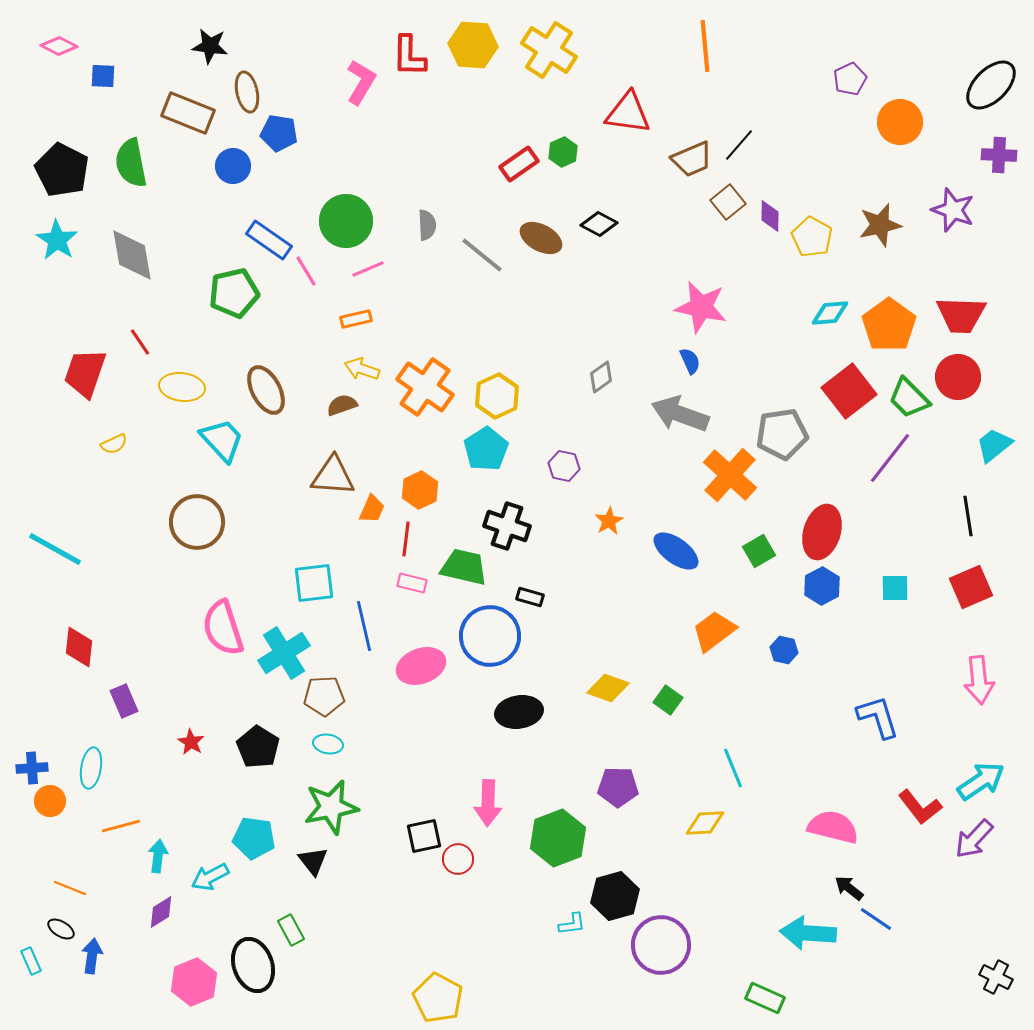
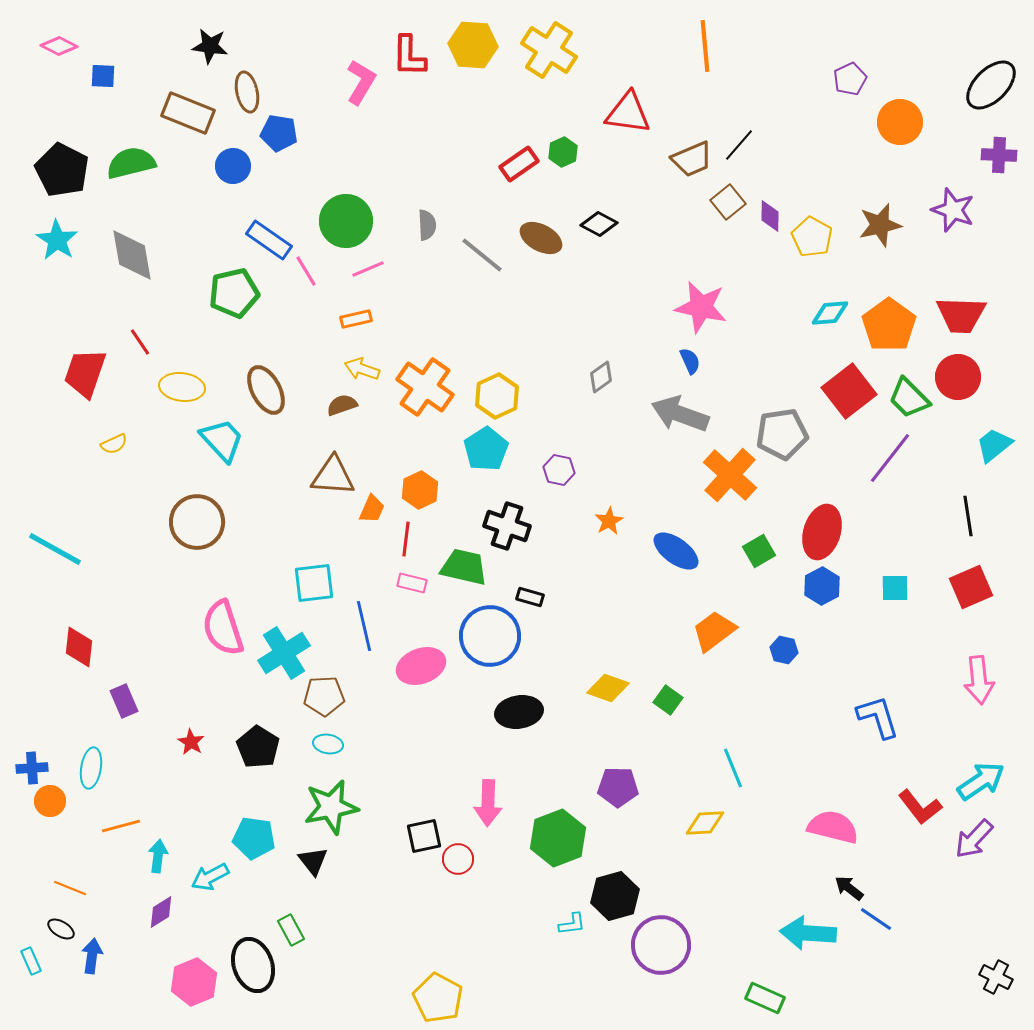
green semicircle at (131, 163): rotated 87 degrees clockwise
purple hexagon at (564, 466): moved 5 px left, 4 px down
